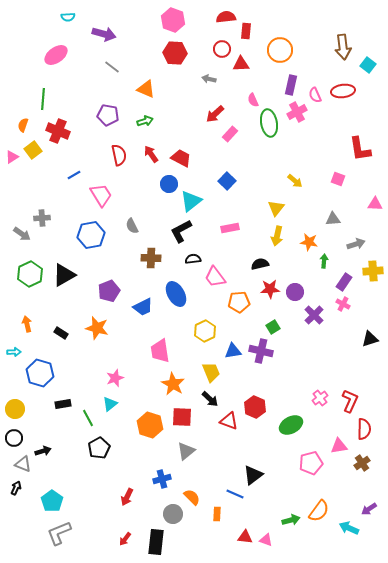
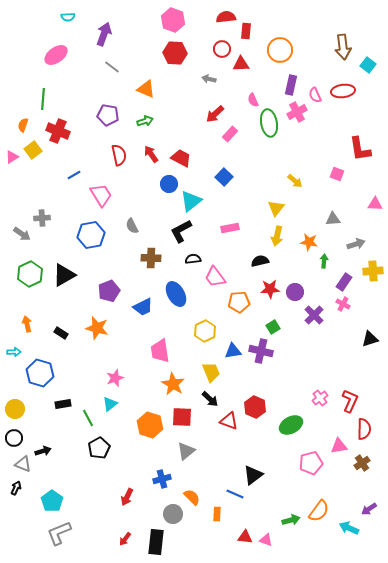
purple arrow at (104, 34): rotated 85 degrees counterclockwise
pink square at (338, 179): moved 1 px left, 5 px up
blue square at (227, 181): moved 3 px left, 4 px up
black semicircle at (260, 264): moved 3 px up
